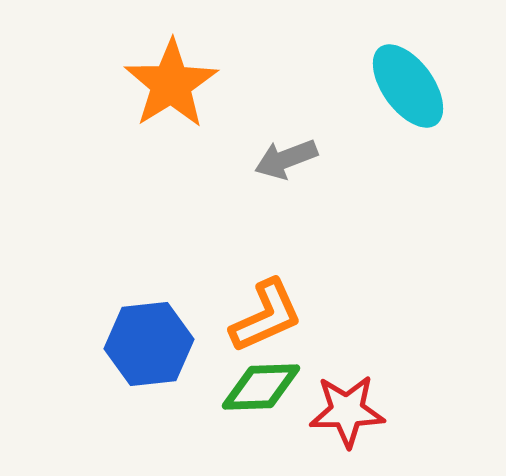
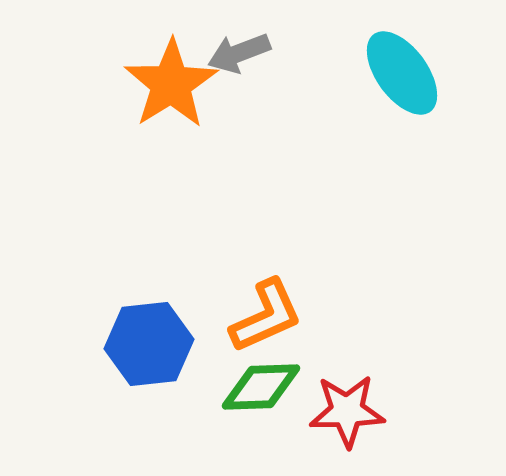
cyan ellipse: moved 6 px left, 13 px up
gray arrow: moved 47 px left, 106 px up
